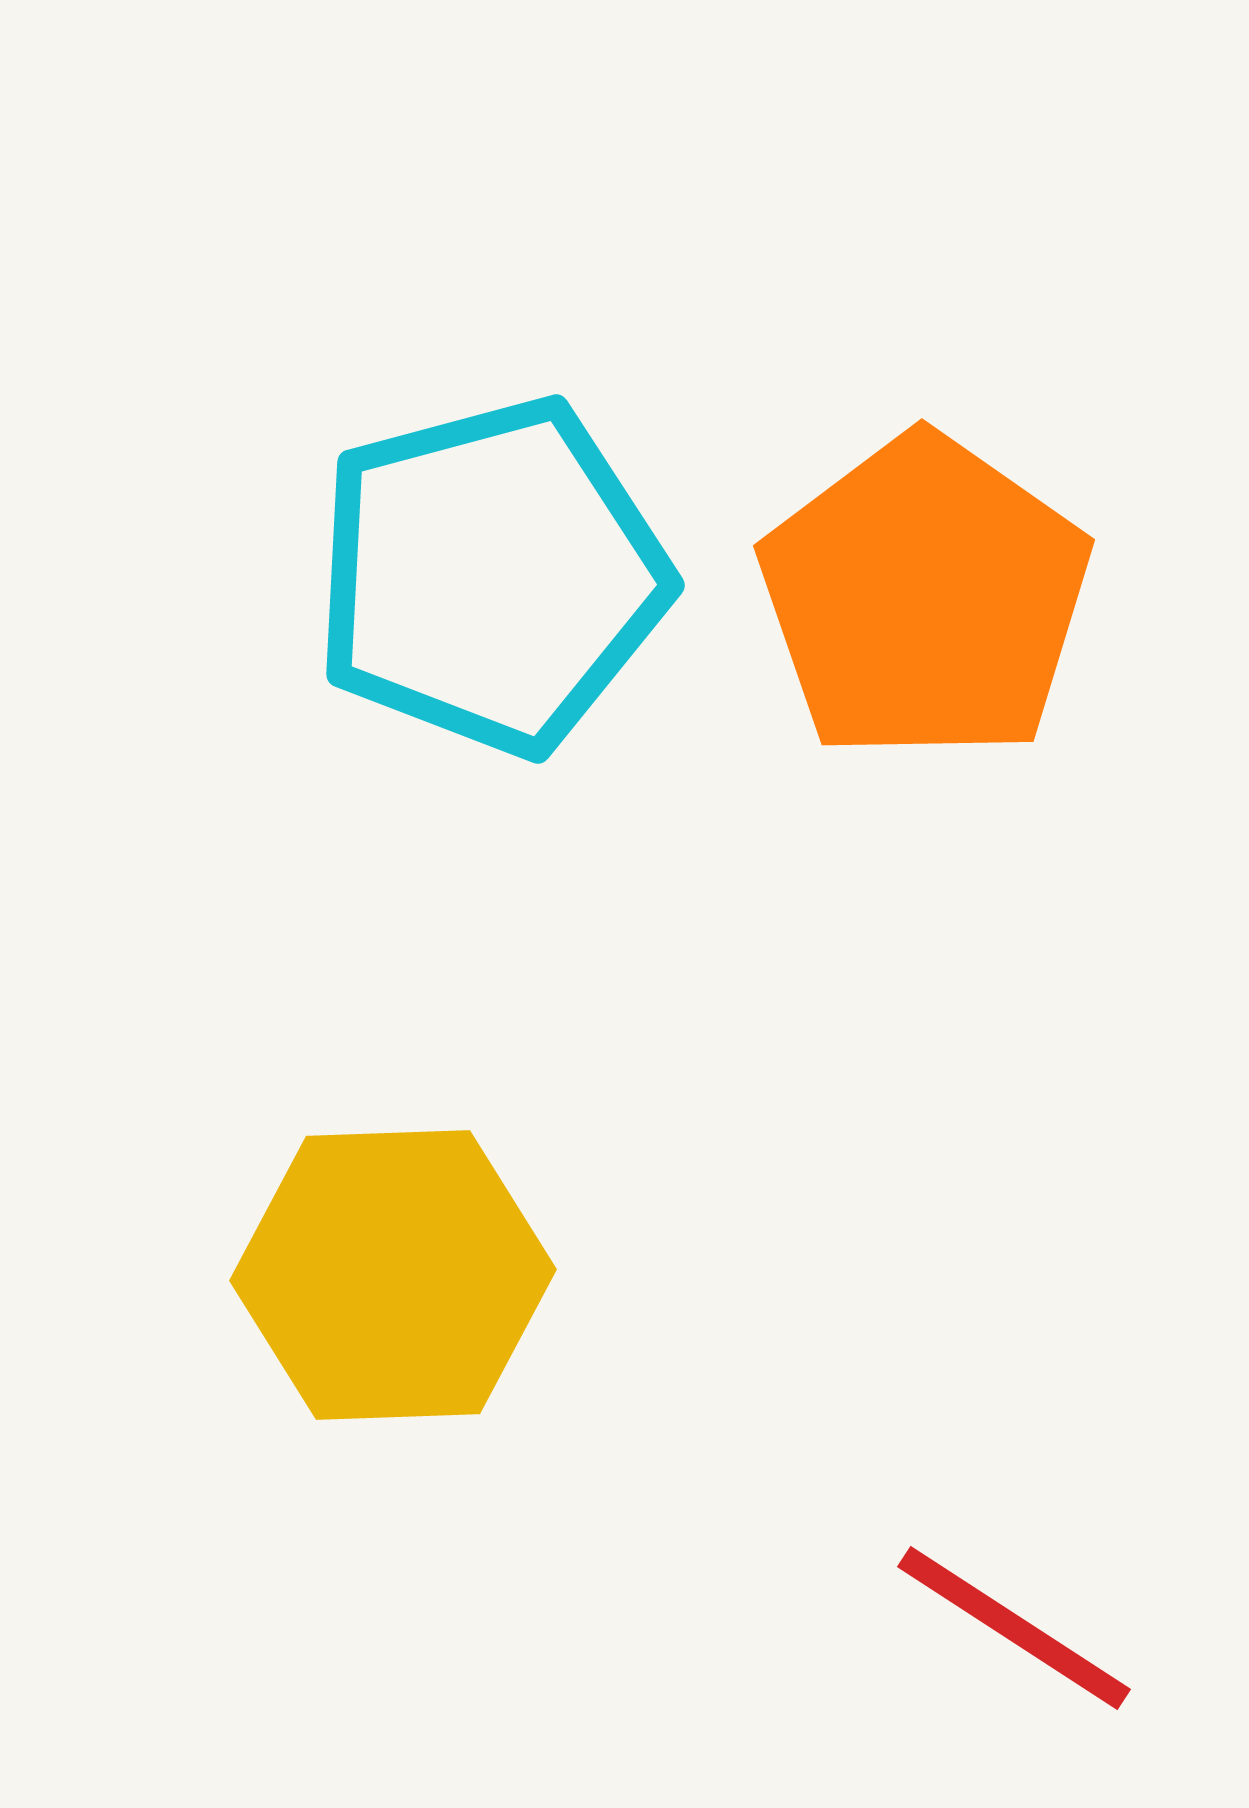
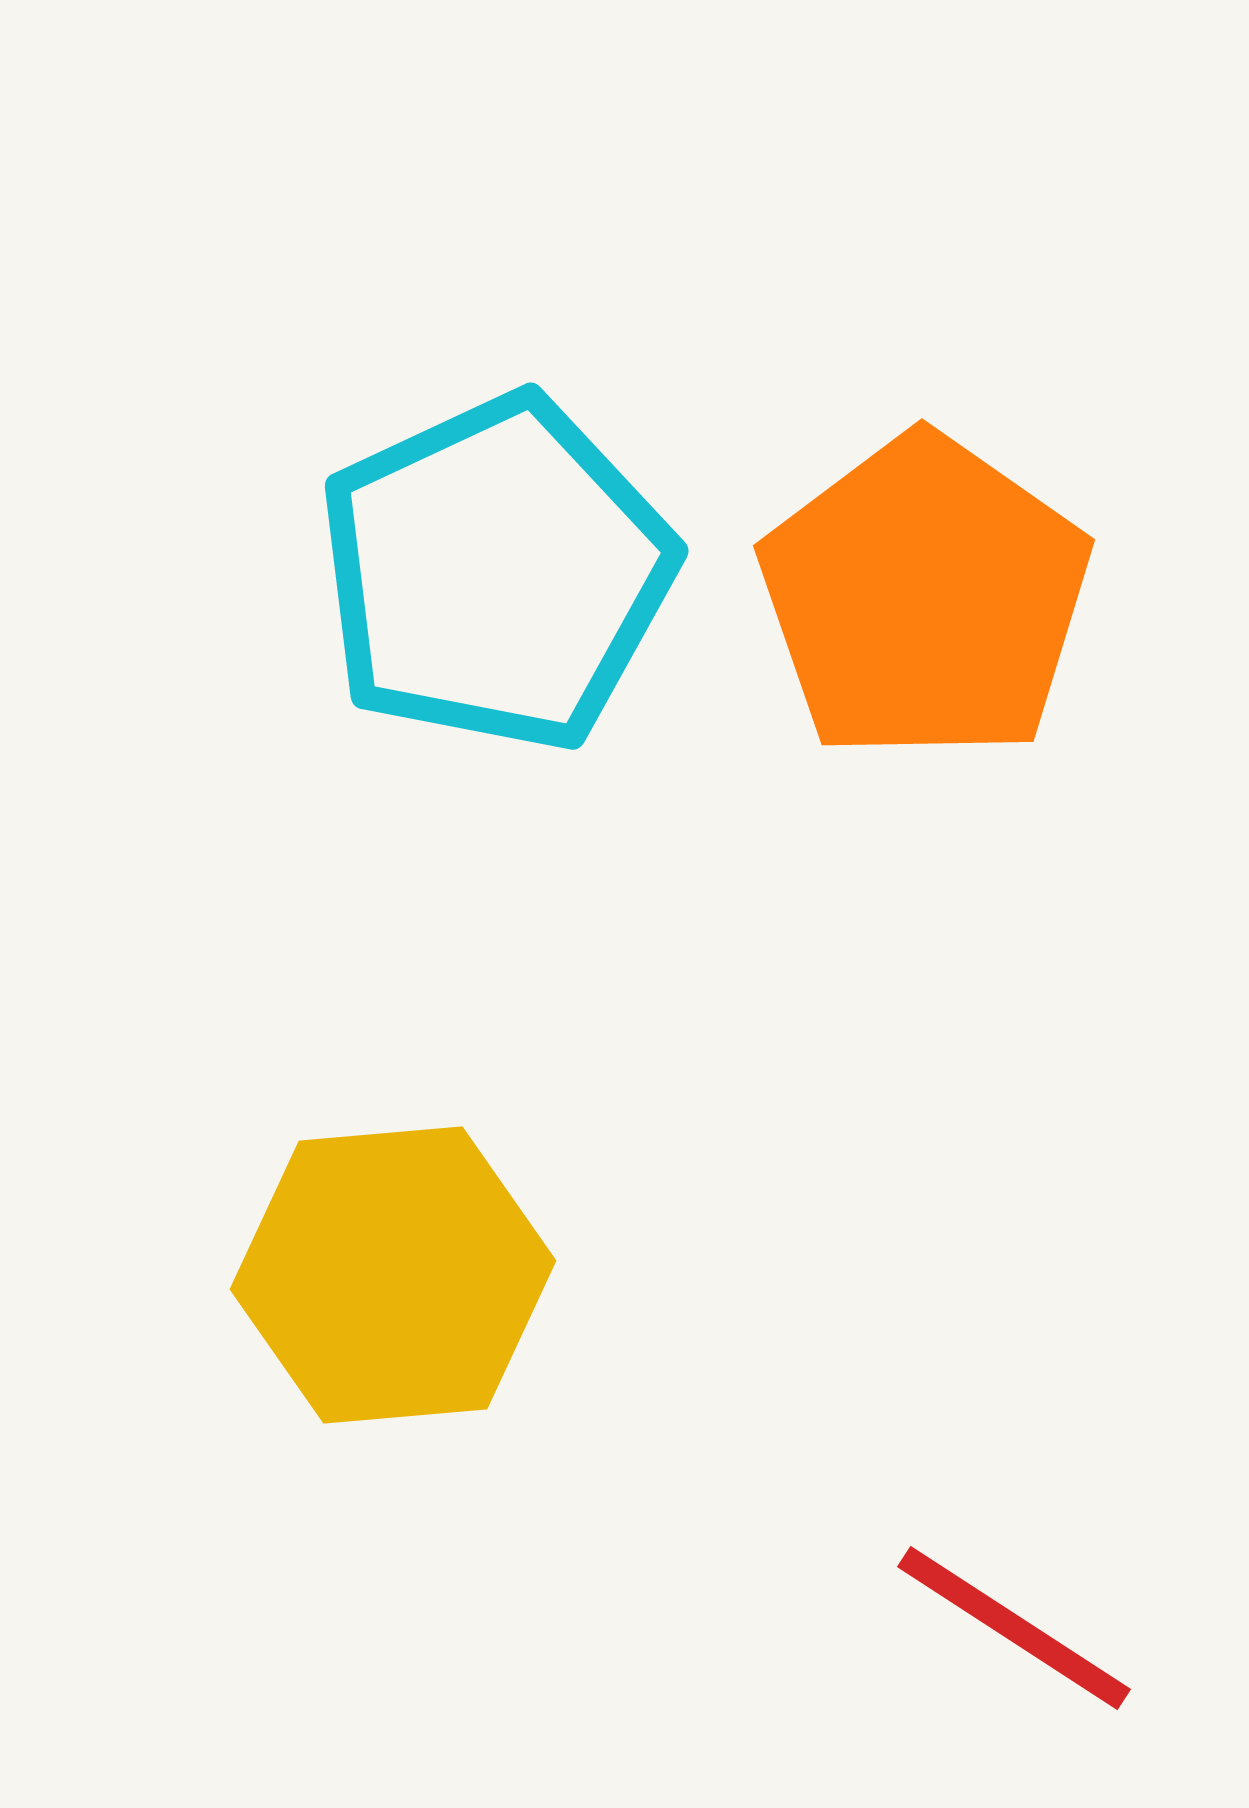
cyan pentagon: moved 5 px right, 3 px up; rotated 10 degrees counterclockwise
yellow hexagon: rotated 3 degrees counterclockwise
